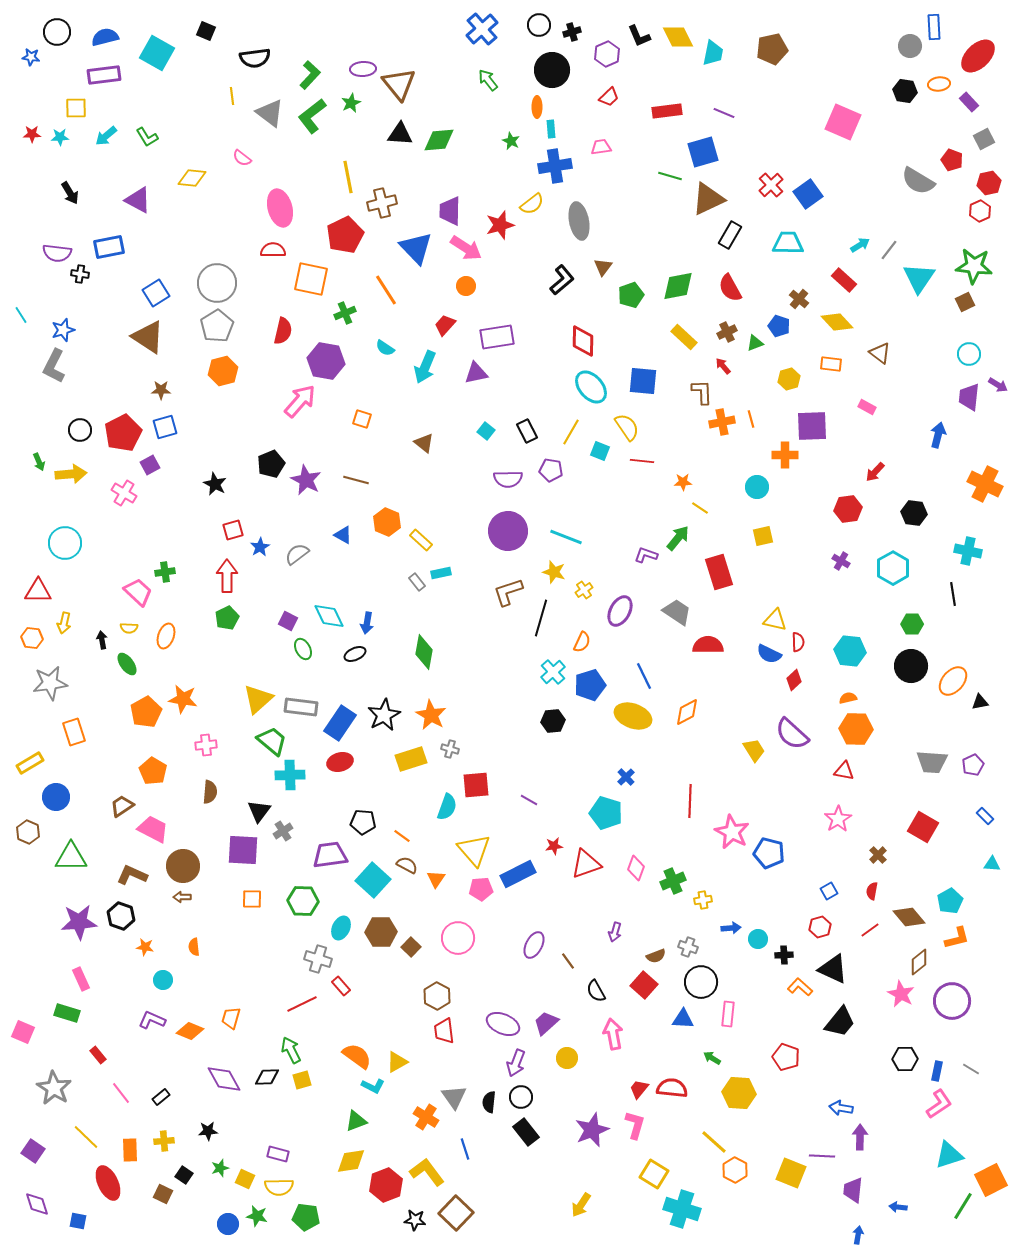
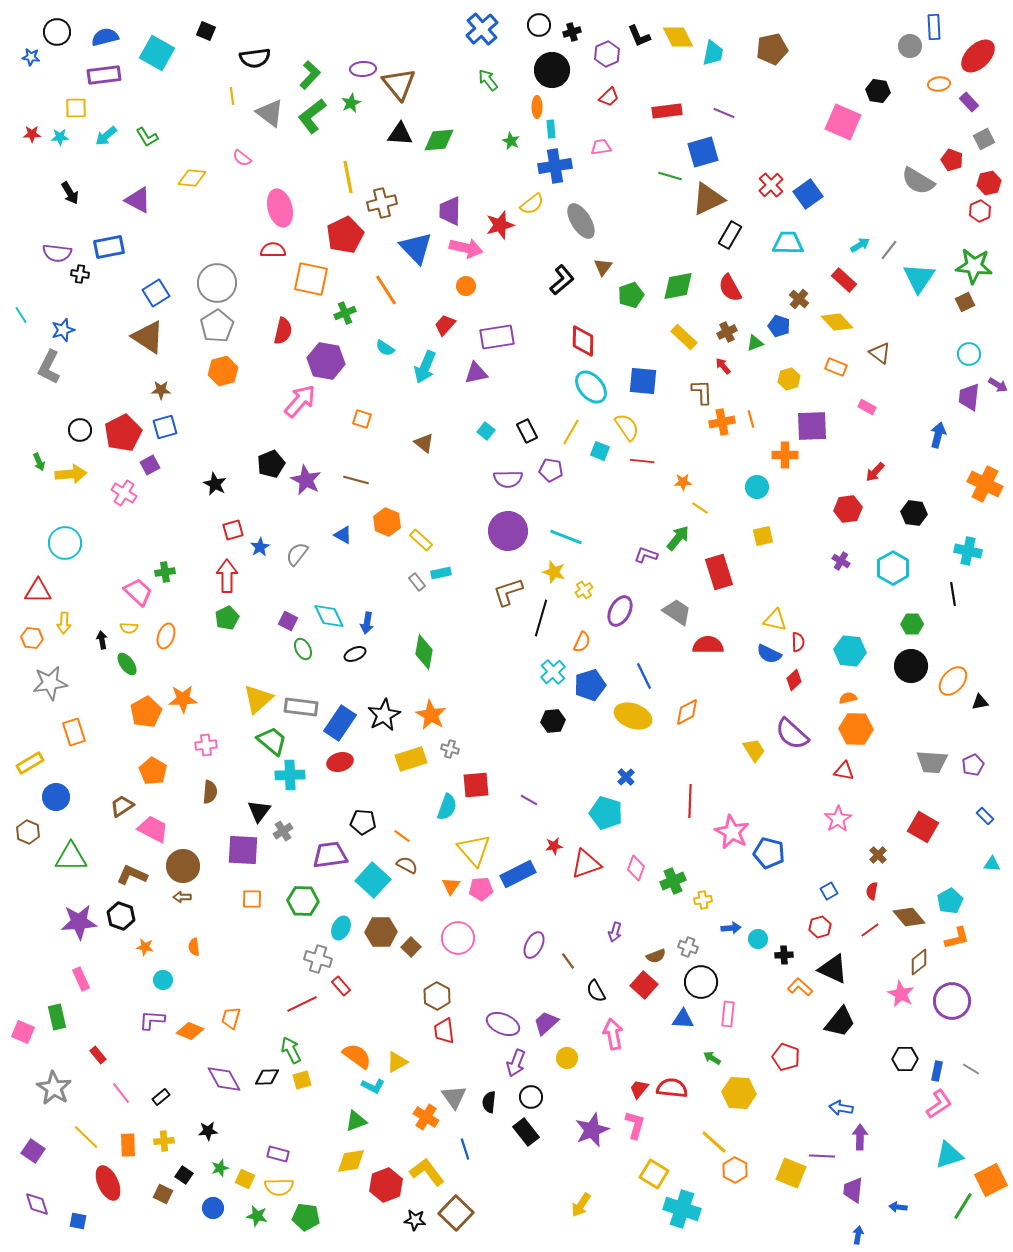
black hexagon at (905, 91): moved 27 px left
gray ellipse at (579, 221): moved 2 px right; rotated 21 degrees counterclockwise
pink arrow at (466, 248): rotated 20 degrees counterclockwise
orange rectangle at (831, 364): moved 5 px right, 3 px down; rotated 15 degrees clockwise
gray L-shape at (54, 366): moved 5 px left, 1 px down
gray semicircle at (297, 554): rotated 15 degrees counterclockwise
yellow arrow at (64, 623): rotated 10 degrees counterclockwise
orange star at (183, 699): rotated 12 degrees counterclockwise
orange triangle at (436, 879): moved 15 px right, 7 px down
green rectangle at (67, 1013): moved 10 px left, 4 px down; rotated 60 degrees clockwise
purple L-shape at (152, 1020): rotated 20 degrees counterclockwise
black circle at (521, 1097): moved 10 px right
orange rectangle at (130, 1150): moved 2 px left, 5 px up
blue circle at (228, 1224): moved 15 px left, 16 px up
